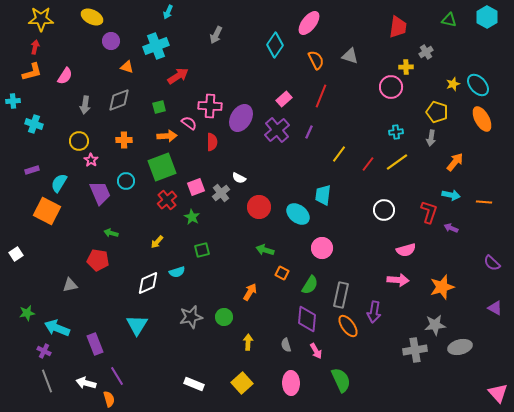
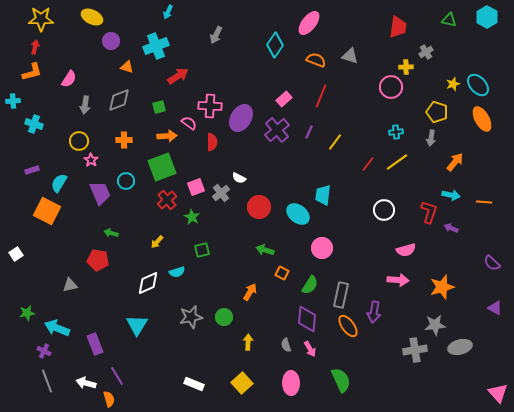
orange semicircle at (316, 60): rotated 42 degrees counterclockwise
pink semicircle at (65, 76): moved 4 px right, 3 px down
yellow line at (339, 154): moved 4 px left, 12 px up
pink arrow at (316, 351): moved 6 px left, 2 px up
